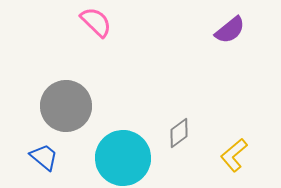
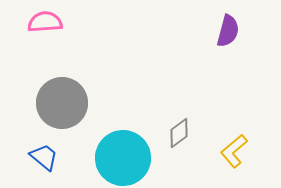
pink semicircle: moved 51 px left; rotated 48 degrees counterclockwise
purple semicircle: moved 2 px left, 1 px down; rotated 36 degrees counterclockwise
gray circle: moved 4 px left, 3 px up
yellow L-shape: moved 4 px up
